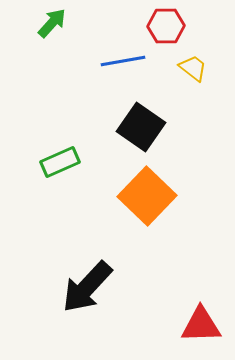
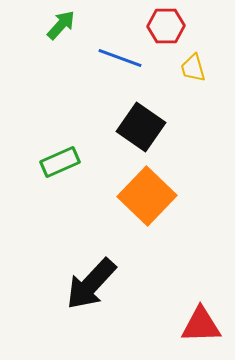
green arrow: moved 9 px right, 2 px down
blue line: moved 3 px left, 3 px up; rotated 30 degrees clockwise
yellow trapezoid: rotated 144 degrees counterclockwise
black arrow: moved 4 px right, 3 px up
